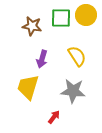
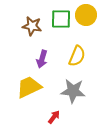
green square: moved 1 px down
yellow semicircle: rotated 55 degrees clockwise
yellow trapezoid: moved 1 px right; rotated 48 degrees clockwise
